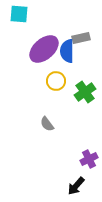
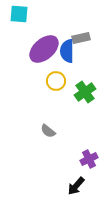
gray semicircle: moved 1 px right, 7 px down; rotated 14 degrees counterclockwise
